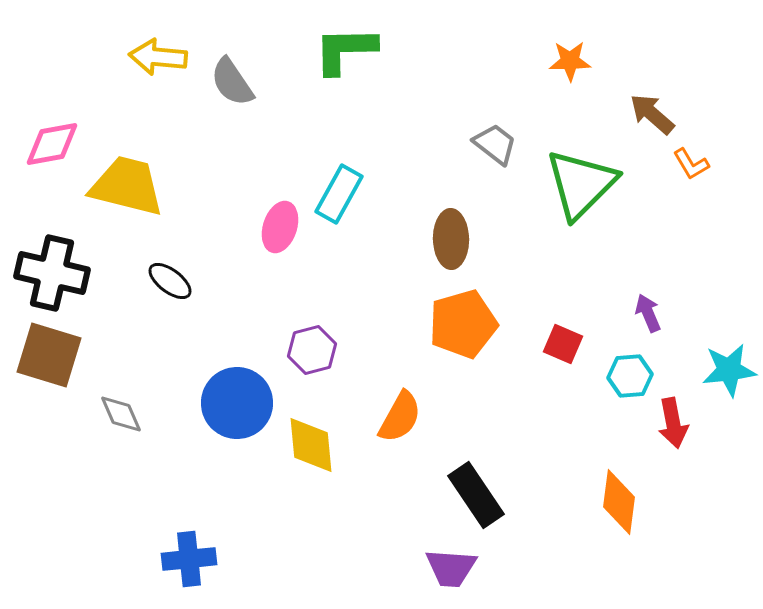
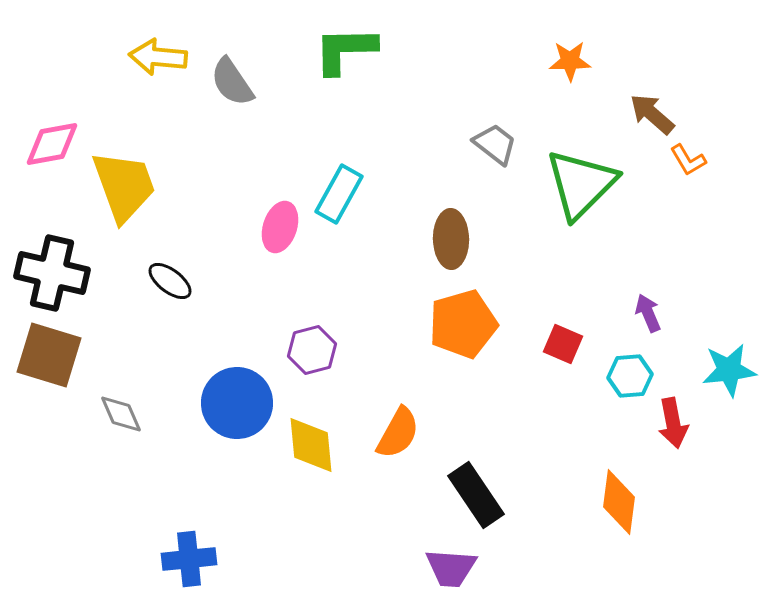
orange L-shape: moved 3 px left, 4 px up
yellow trapezoid: moved 3 px left; rotated 56 degrees clockwise
orange semicircle: moved 2 px left, 16 px down
